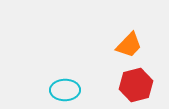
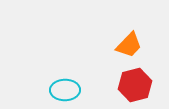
red hexagon: moved 1 px left
